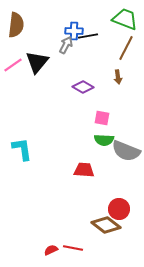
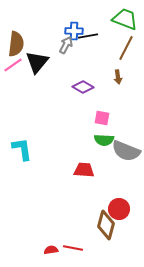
brown semicircle: moved 19 px down
brown diamond: rotated 68 degrees clockwise
red semicircle: rotated 16 degrees clockwise
